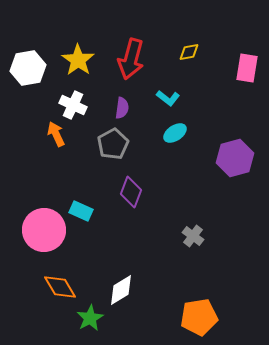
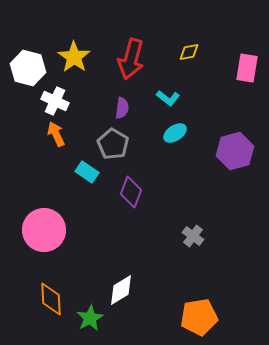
yellow star: moved 4 px left, 3 px up
white hexagon: rotated 24 degrees clockwise
white cross: moved 18 px left, 4 px up
gray pentagon: rotated 12 degrees counterclockwise
purple hexagon: moved 7 px up
cyan rectangle: moved 6 px right, 39 px up; rotated 10 degrees clockwise
orange diamond: moved 9 px left, 12 px down; rotated 28 degrees clockwise
